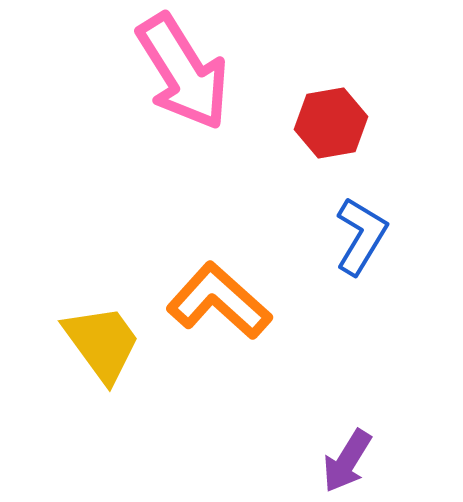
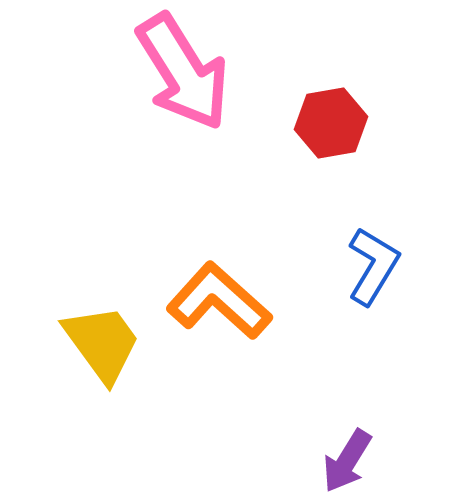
blue L-shape: moved 12 px right, 30 px down
